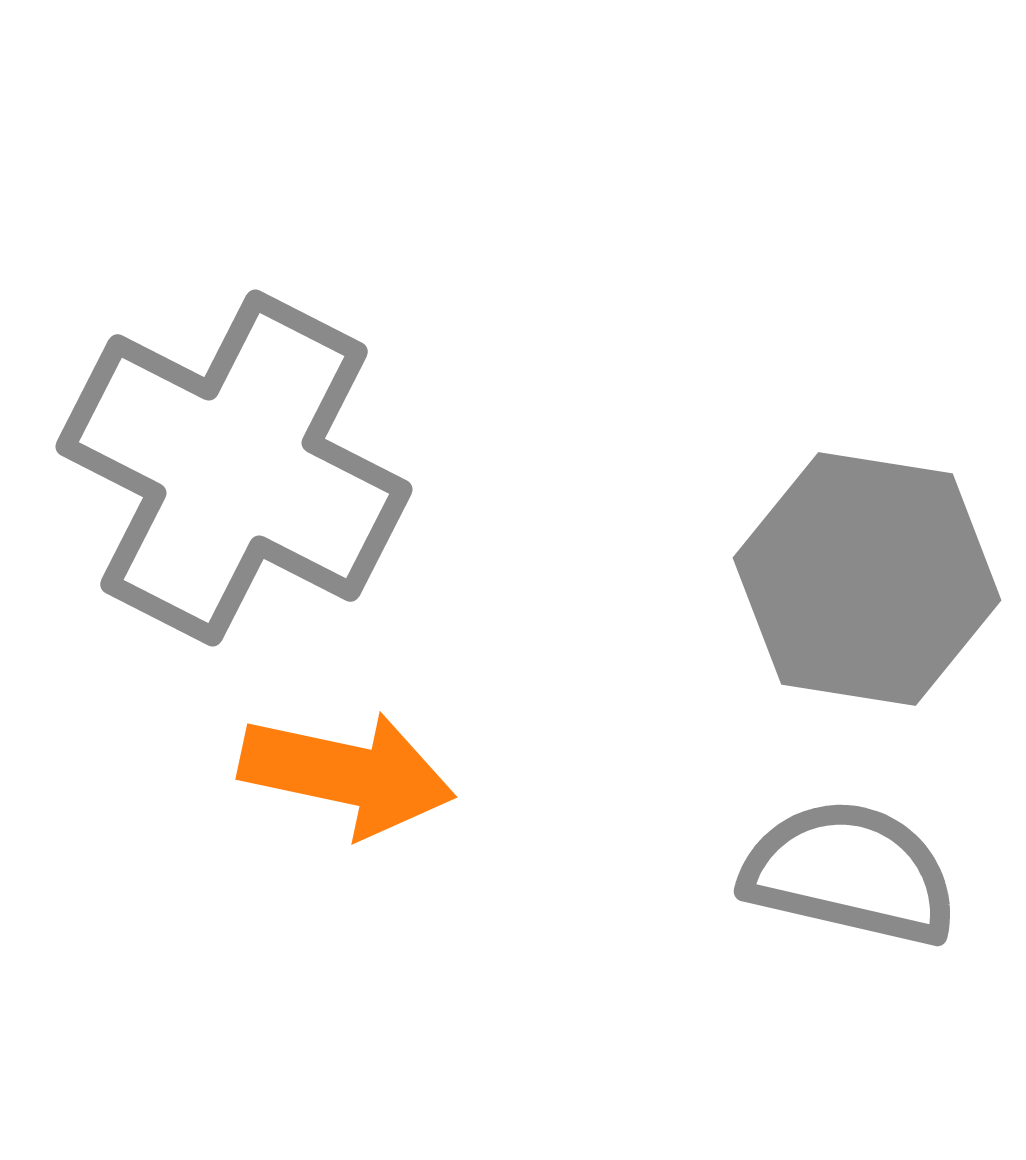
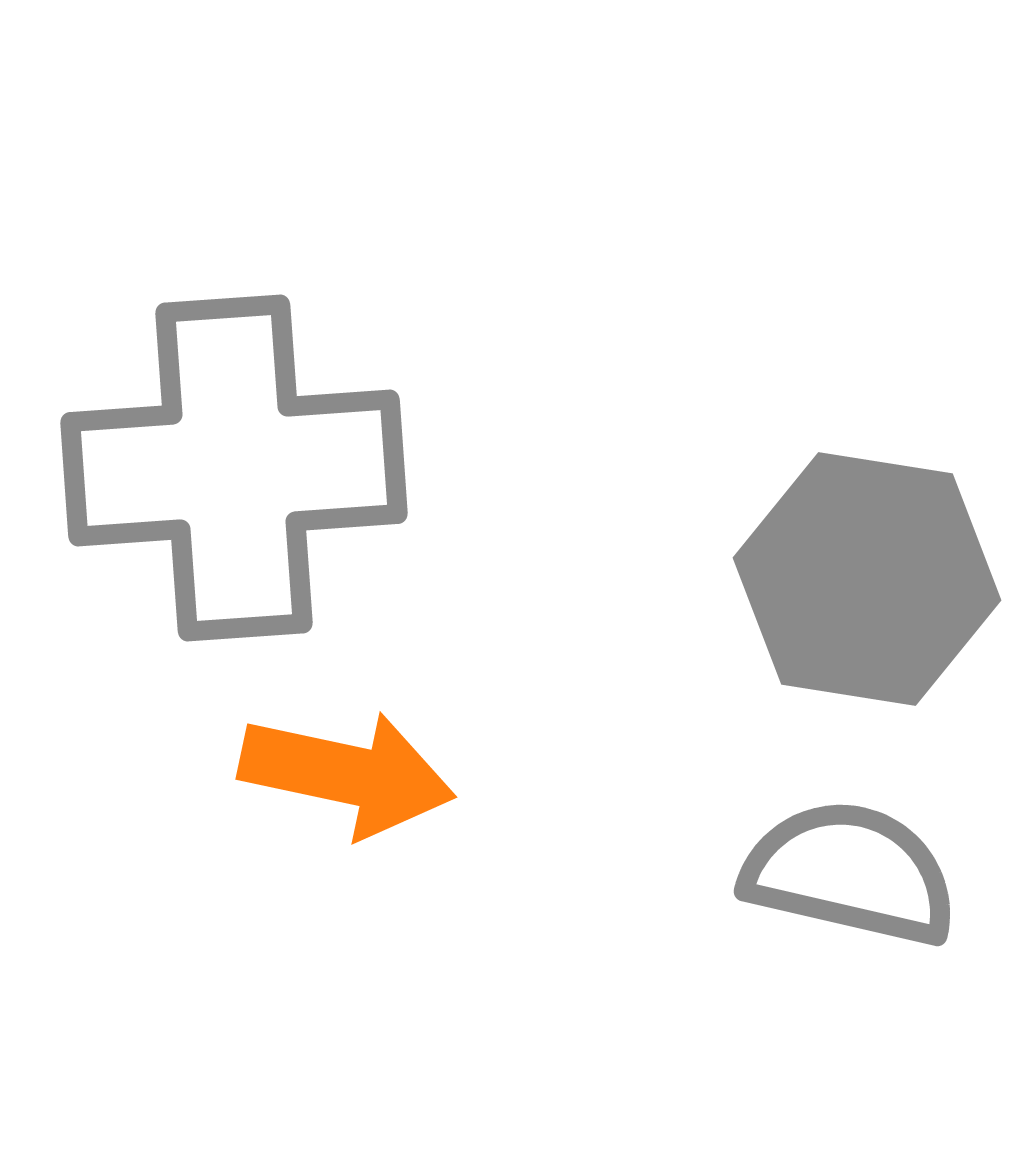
gray cross: rotated 31 degrees counterclockwise
